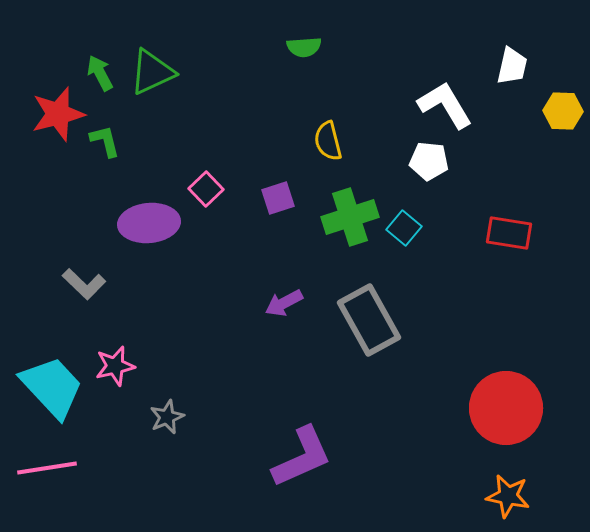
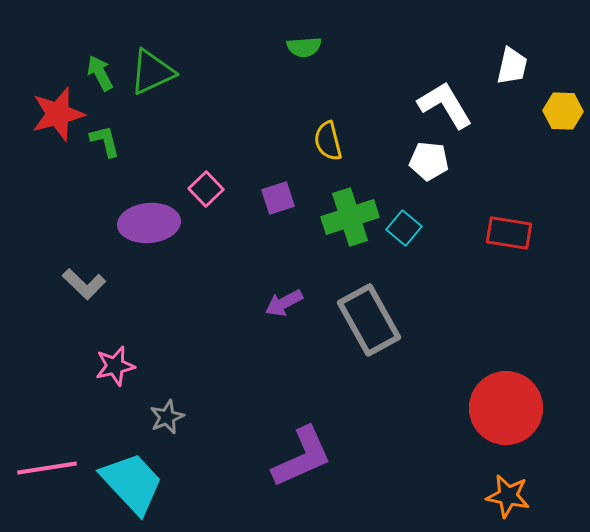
cyan trapezoid: moved 80 px right, 96 px down
